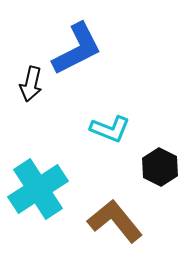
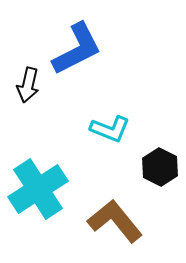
black arrow: moved 3 px left, 1 px down
